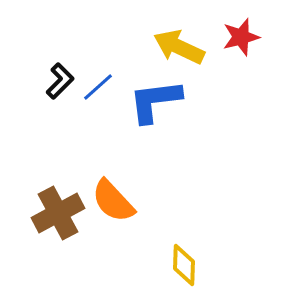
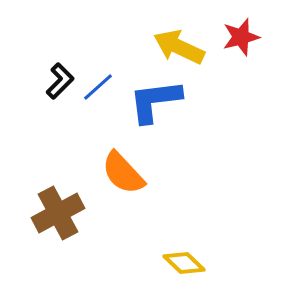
orange semicircle: moved 10 px right, 28 px up
yellow diamond: moved 2 px up; rotated 48 degrees counterclockwise
